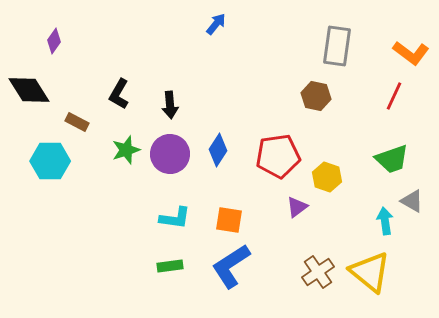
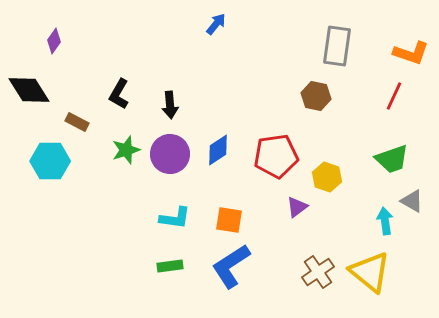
orange L-shape: rotated 18 degrees counterclockwise
blue diamond: rotated 24 degrees clockwise
red pentagon: moved 2 px left
